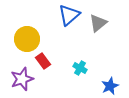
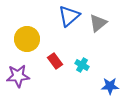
blue triangle: moved 1 px down
red rectangle: moved 12 px right
cyan cross: moved 2 px right, 3 px up
purple star: moved 4 px left, 3 px up; rotated 15 degrees clockwise
blue star: rotated 24 degrees clockwise
